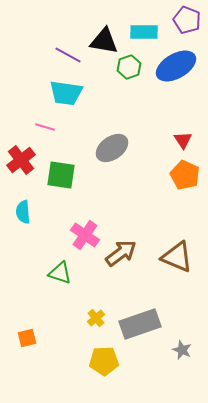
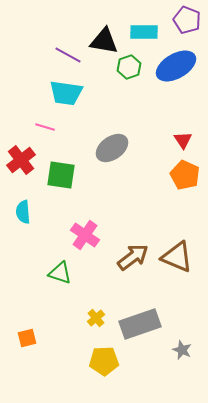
brown arrow: moved 12 px right, 4 px down
